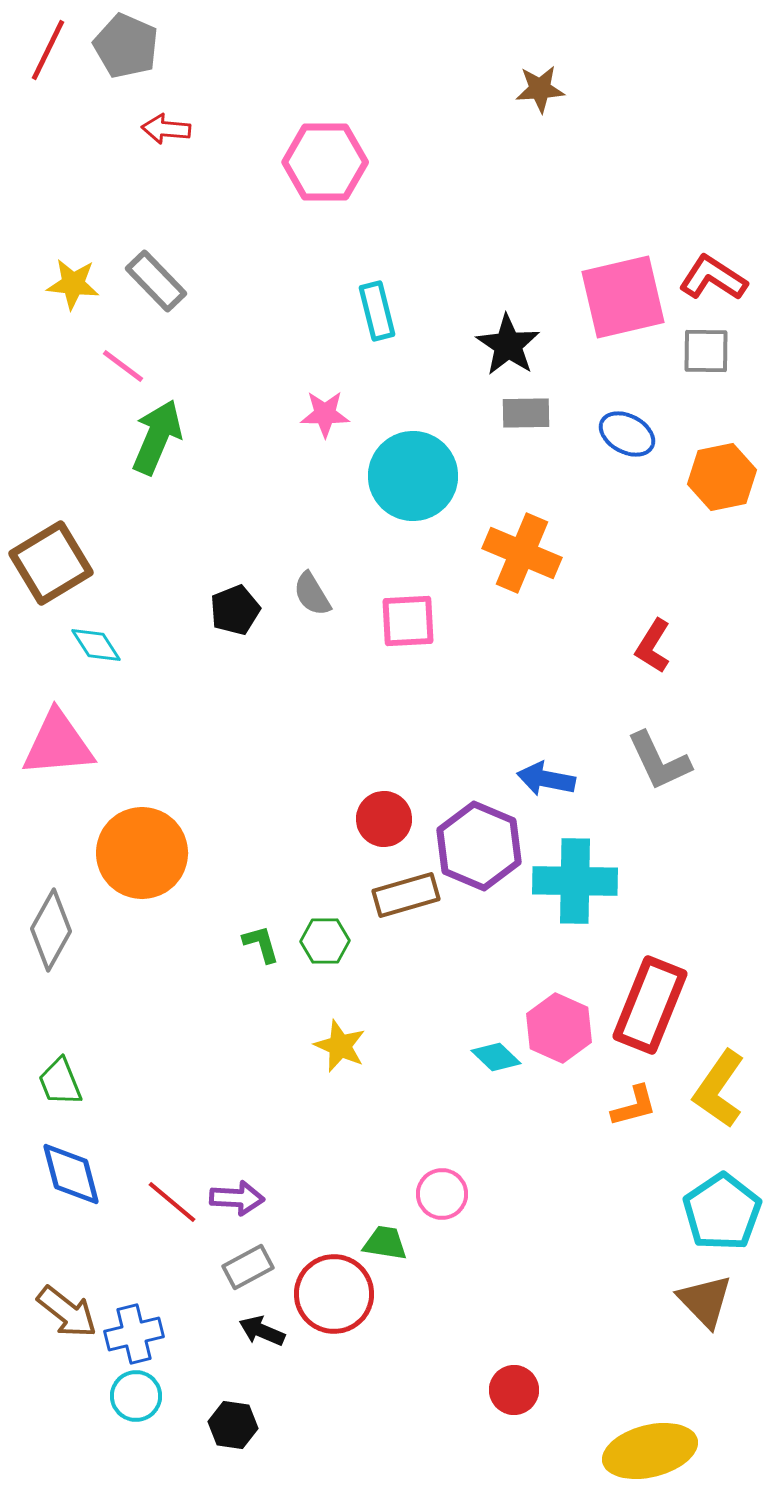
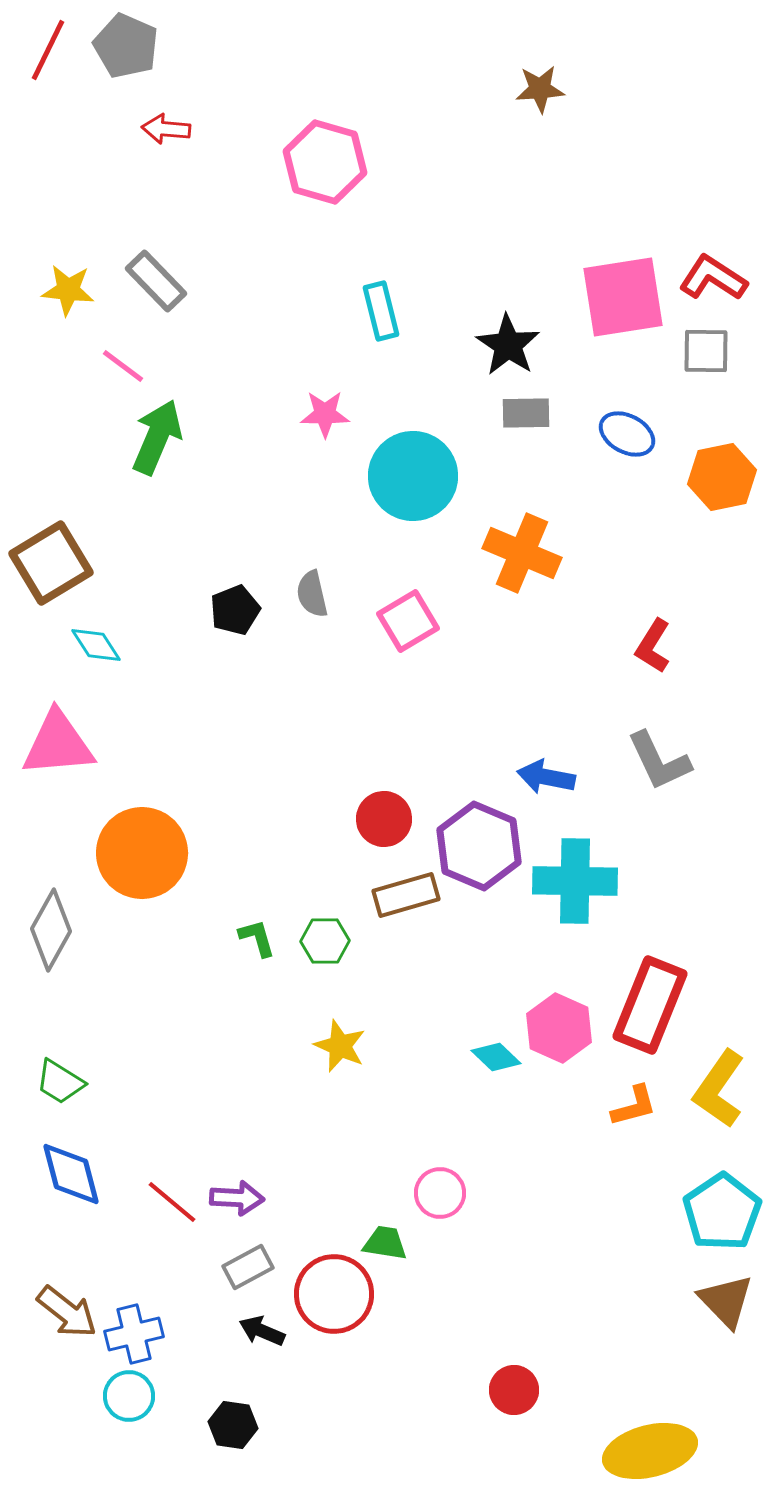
pink hexagon at (325, 162): rotated 16 degrees clockwise
yellow star at (73, 284): moved 5 px left, 6 px down
pink square at (623, 297): rotated 4 degrees clockwise
cyan rectangle at (377, 311): moved 4 px right
gray semicircle at (312, 594): rotated 18 degrees clockwise
pink square at (408, 621): rotated 28 degrees counterclockwise
blue arrow at (546, 779): moved 2 px up
green L-shape at (261, 944): moved 4 px left, 6 px up
green trapezoid at (60, 1082): rotated 36 degrees counterclockwise
pink circle at (442, 1194): moved 2 px left, 1 px up
brown triangle at (705, 1301): moved 21 px right
cyan circle at (136, 1396): moved 7 px left
